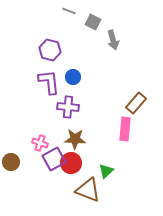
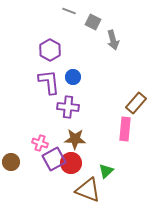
purple hexagon: rotated 15 degrees clockwise
